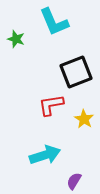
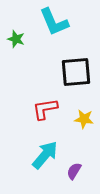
black square: rotated 16 degrees clockwise
red L-shape: moved 6 px left, 4 px down
yellow star: rotated 24 degrees counterclockwise
cyan arrow: rotated 32 degrees counterclockwise
purple semicircle: moved 10 px up
